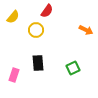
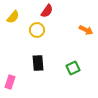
yellow circle: moved 1 px right
pink rectangle: moved 4 px left, 7 px down
